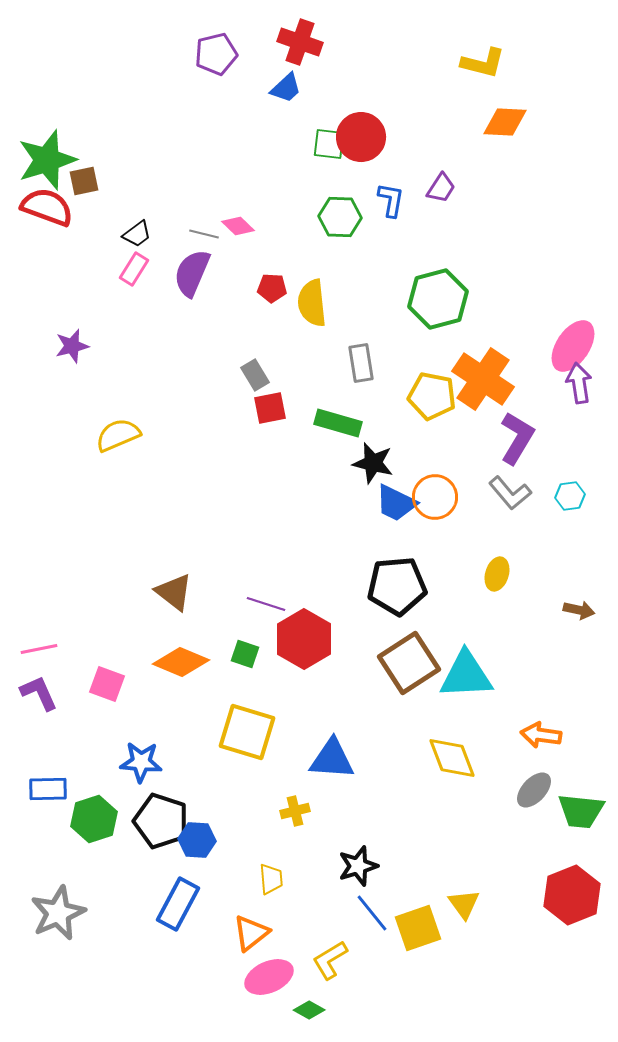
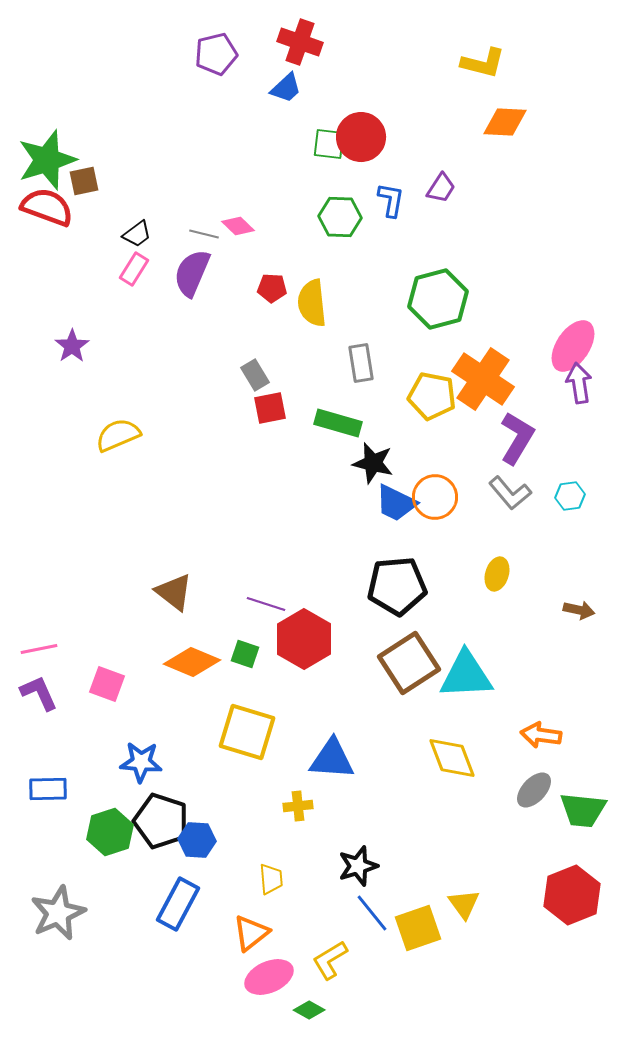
purple star at (72, 346): rotated 20 degrees counterclockwise
orange diamond at (181, 662): moved 11 px right
yellow cross at (295, 811): moved 3 px right, 5 px up; rotated 8 degrees clockwise
green trapezoid at (581, 811): moved 2 px right, 1 px up
green hexagon at (94, 819): moved 16 px right, 13 px down
